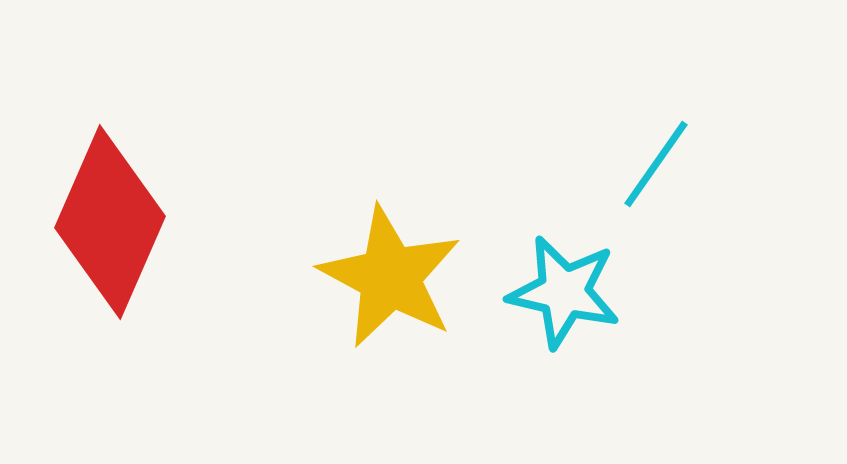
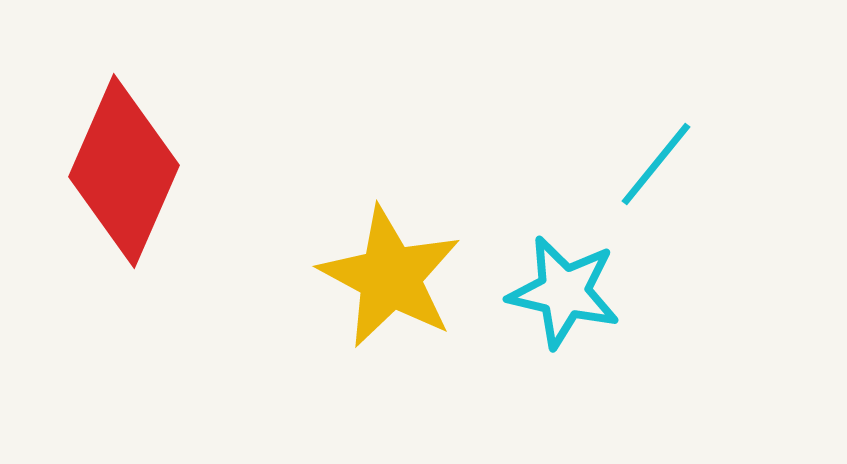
cyan line: rotated 4 degrees clockwise
red diamond: moved 14 px right, 51 px up
